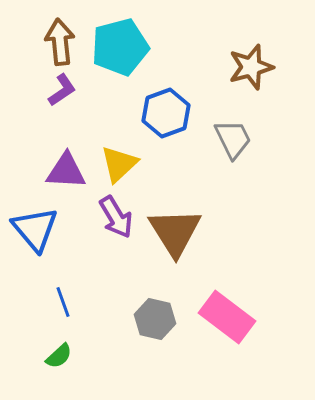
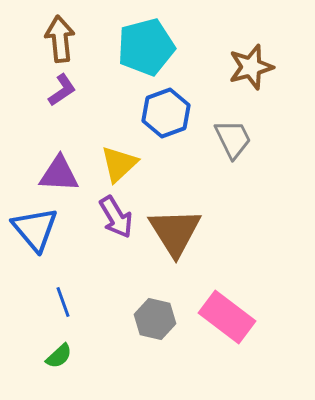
brown arrow: moved 3 px up
cyan pentagon: moved 26 px right
purple triangle: moved 7 px left, 3 px down
